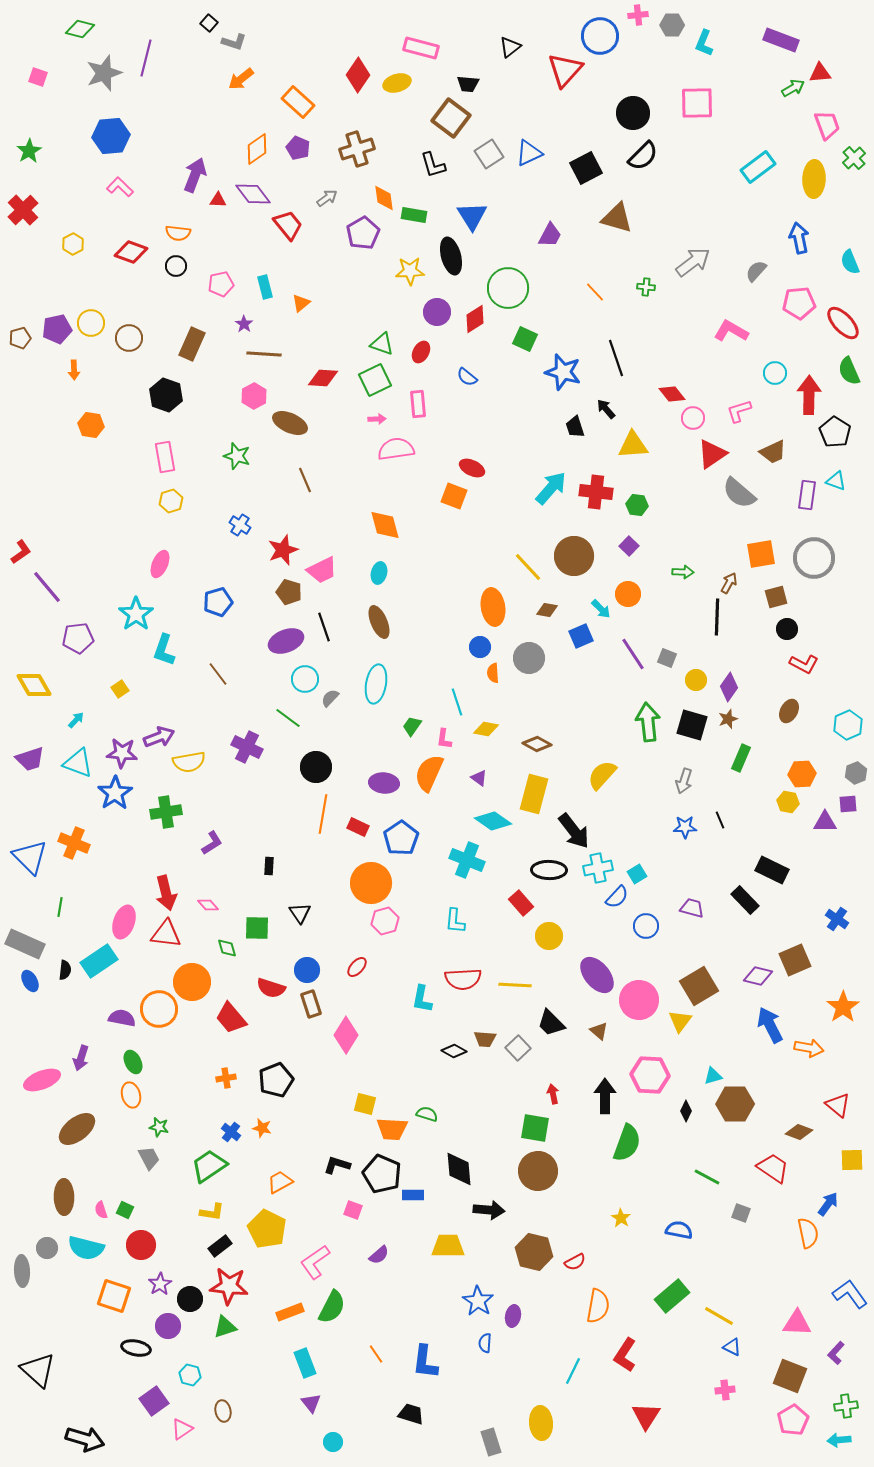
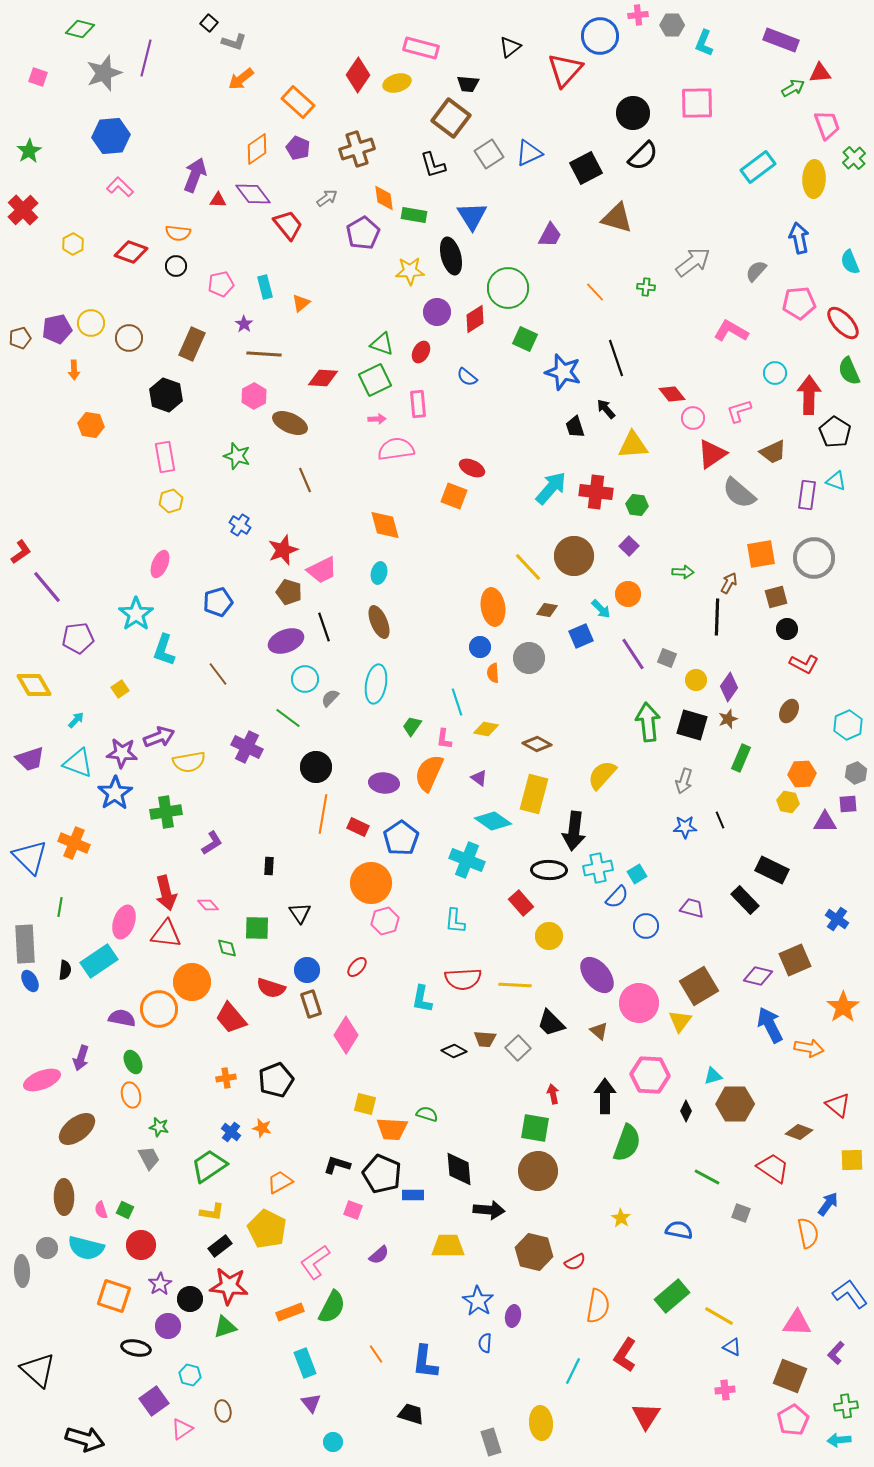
black arrow at (574, 831): rotated 45 degrees clockwise
gray rectangle at (25, 944): rotated 63 degrees clockwise
pink circle at (639, 1000): moved 3 px down
